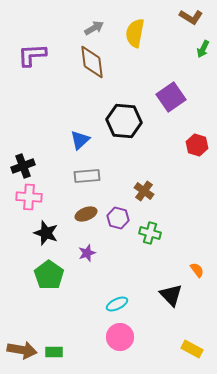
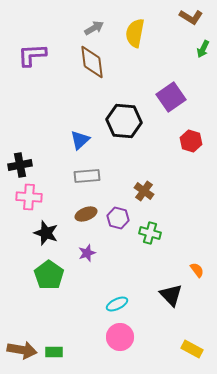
red hexagon: moved 6 px left, 4 px up
black cross: moved 3 px left, 1 px up; rotated 10 degrees clockwise
